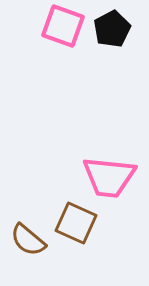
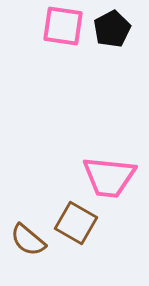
pink square: rotated 12 degrees counterclockwise
brown square: rotated 6 degrees clockwise
